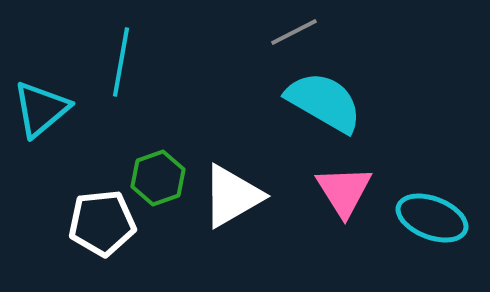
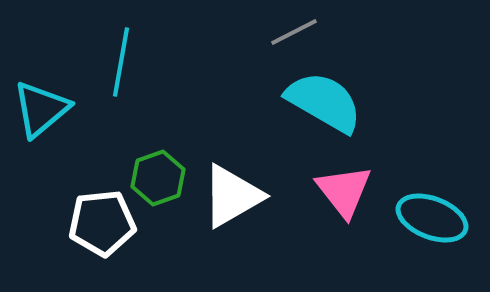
pink triangle: rotated 6 degrees counterclockwise
